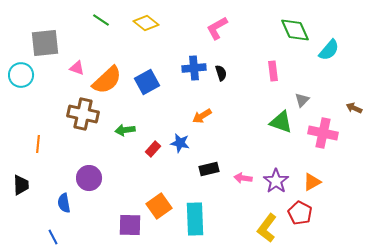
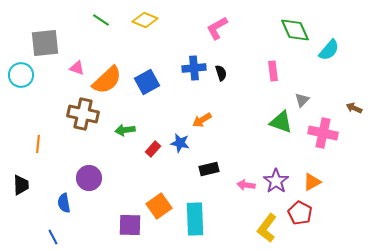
yellow diamond: moved 1 px left, 3 px up; rotated 15 degrees counterclockwise
orange arrow: moved 4 px down
pink arrow: moved 3 px right, 7 px down
